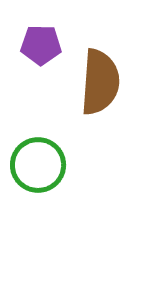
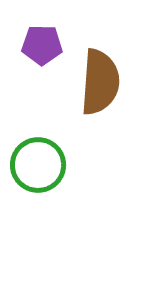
purple pentagon: moved 1 px right
